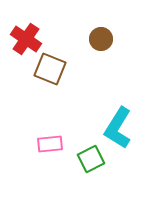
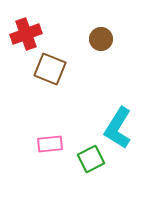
red cross: moved 5 px up; rotated 36 degrees clockwise
